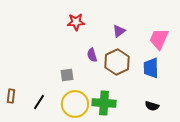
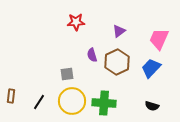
blue trapezoid: rotated 45 degrees clockwise
gray square: moved 1 px up
yellow circle: moved 3 px left, 3 px up
